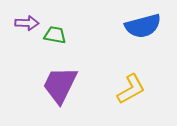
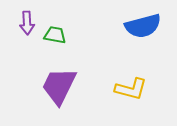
purple arrow: rotated 85 degrees clockwise
purple trapezoid: moved 1 px left, 1 px down
yellow L-shape: rotated 44 degrees clockwise
